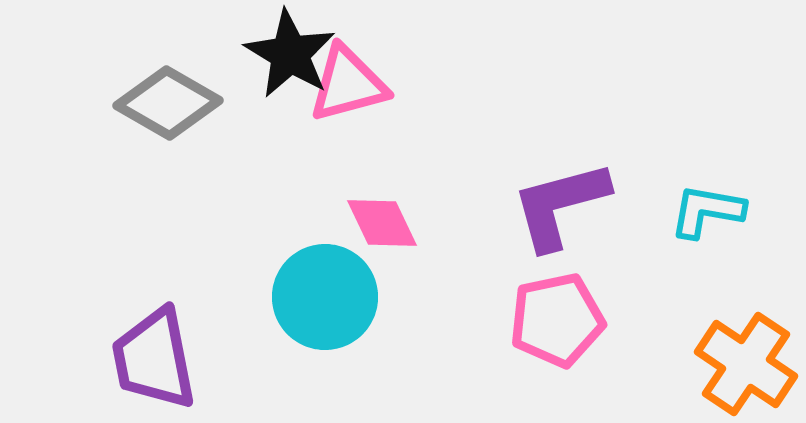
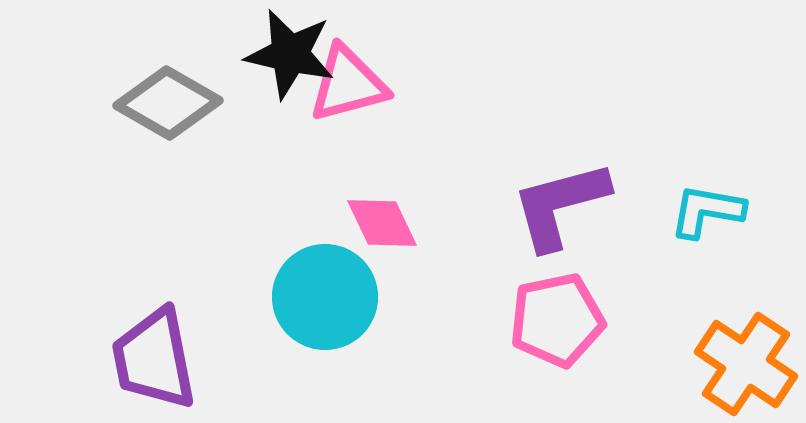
black star: rotated 18 degrees counterclockwise
